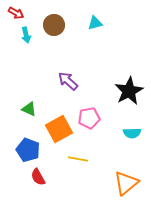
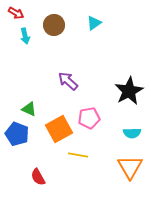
cyan triangle: moved 1 px left; rotated 21 degrees counterclockwise
cyan arrow: moved 1 px left, 1 px down
blue pentagon: moved 11 px left, 16 px up
yellow line: moved 4 px up
orange triangle: moved 4 px right, 16 px up; rotated 20 degrees counterclockwise
